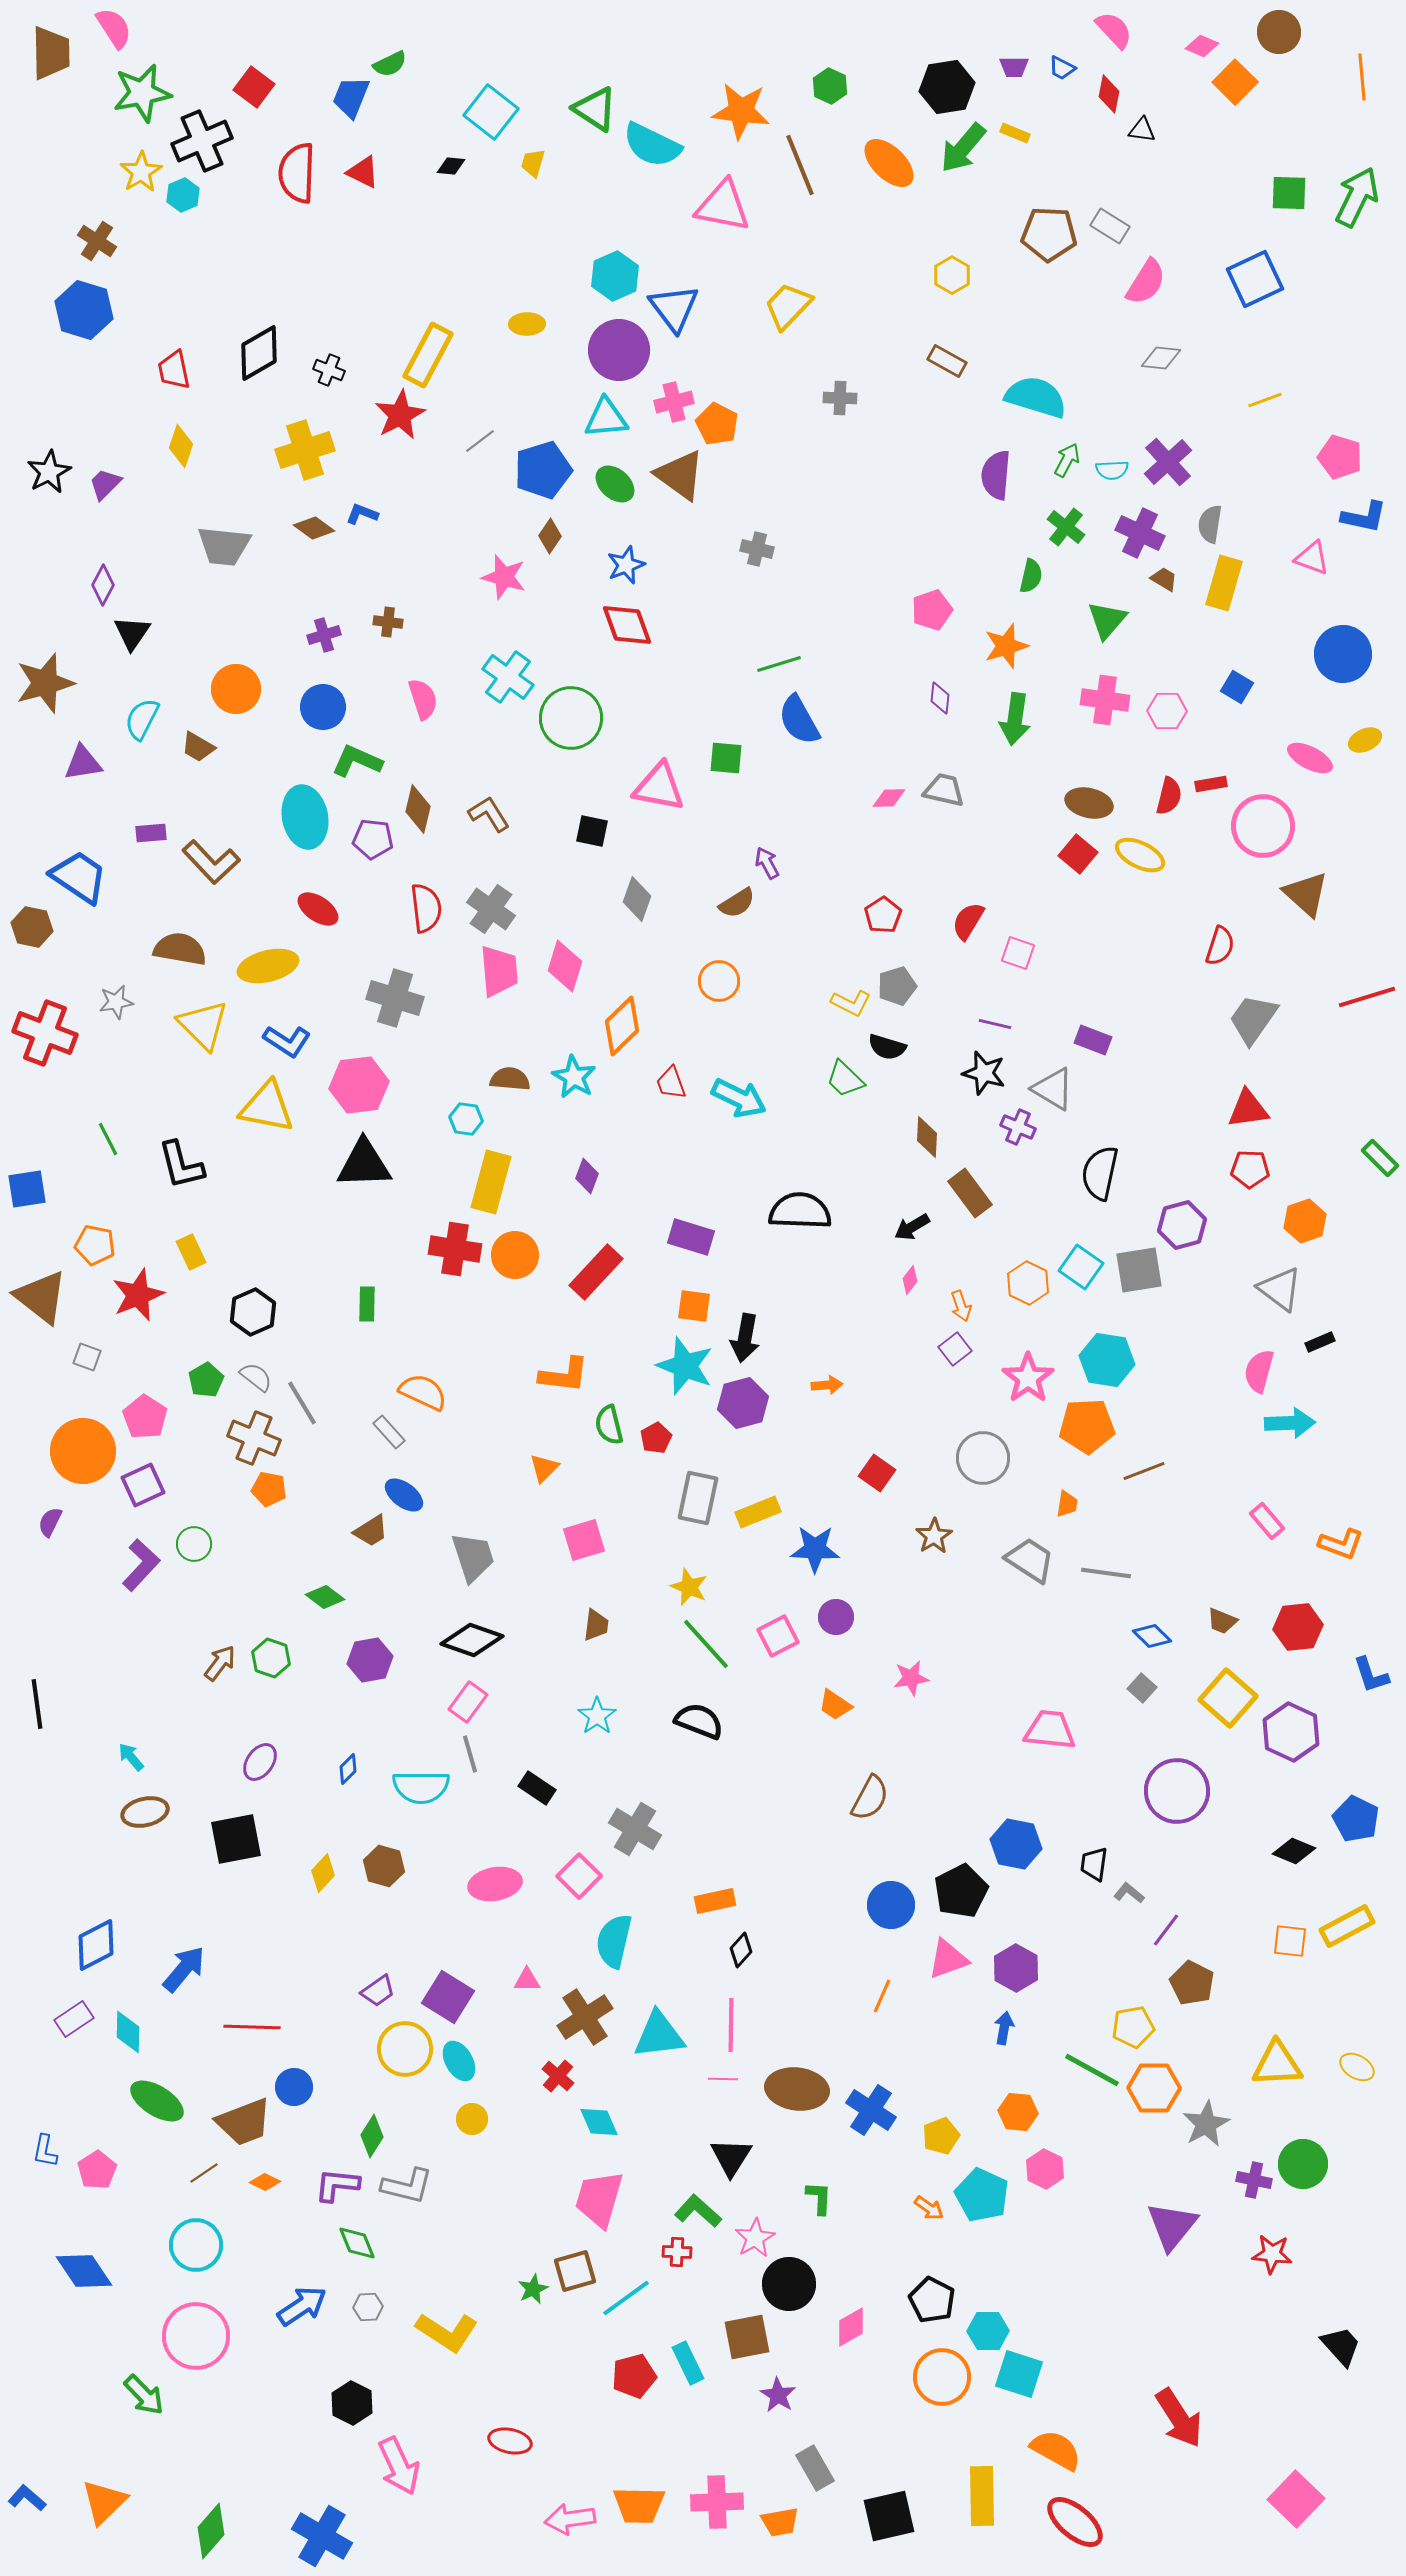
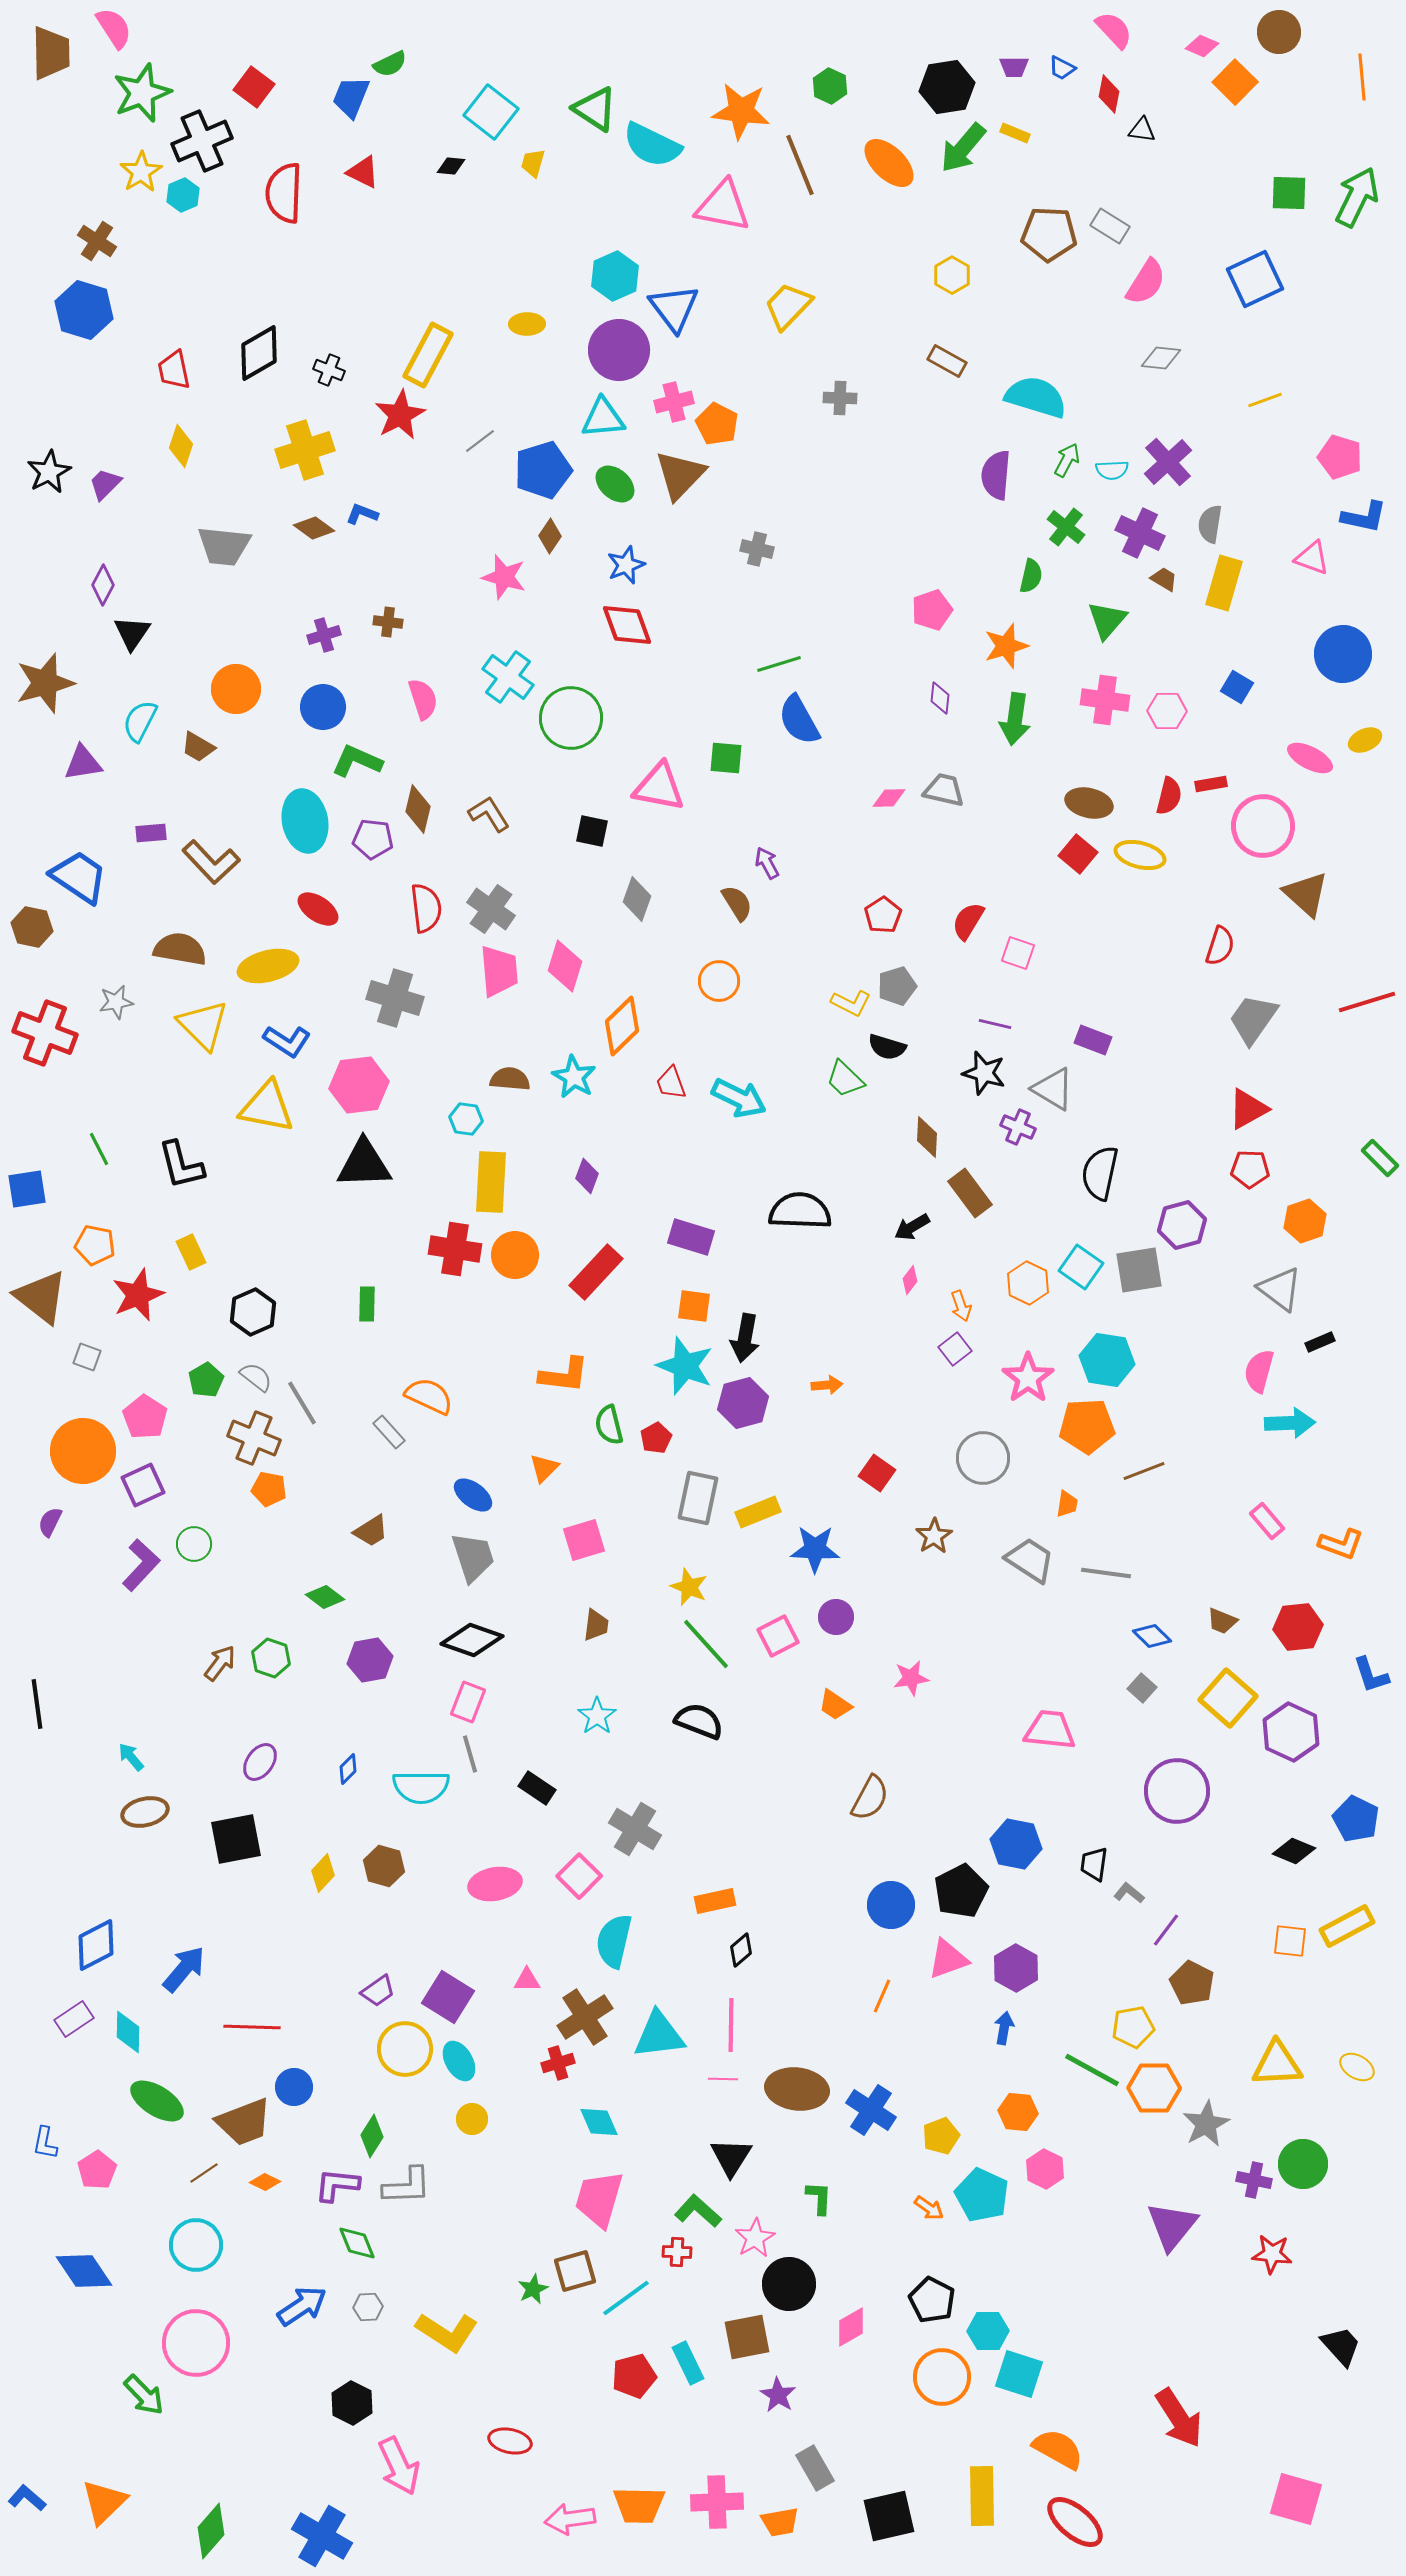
green star at (142, 93): rotated 10 degrees counterclockwise
red semicircle at (297, 173): moved 13 px left, 20 px down
cyan triangle at (606, 418): moved 3 px left
brown triangle at (680, 475): rotated 38 degrees clockwise
cyan semicircle at (142, 719): moved 2 px left, 2 px down
cyan ellipse at (305, 817): moved 4 px down
yellow ellipse at (1140, 855): rotated 12 degrees counterclockwise
brown semicircle at (737, 903): rotated 90 degrees counterclockwise
red line at (1367, 997): moved 5 px down
red triangle at (1248, 1109): rotated 21 degrees counterclockwise
green line at (108, 1139): moved 9 px left, 10 px down
yellow rectangle at (491, 1182): rotated 12 degrees counterclockwise
orange semicircle at (423, 1392): moved 6 px right, 4 px down
blue ellipse at (404, 1495): moved 69 px right
pink rectangle at (468, 1702): rotated 15 degrees counterclockwise
black diamond at (741, 1950): rotated 8 degrees clockwise
red cross at (558, 2076): moved 13 px up; rotated 32 degrees clockwise
blue L-shape at (45, 2151): moved 8 px up
gray L-shape at (407, 2186): rotated 16 degrees counterclockwise
pink circle at (196, 2336): moved 7 px down
orange semicircle at (1056, 2450): moved 2 px right, 1 px up
pink square at (1296, 2499): rotated 28 degrees counterclockwise
